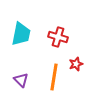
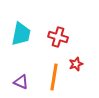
purple triangle: moved 2 px down; rotated 21 degrees counterclockwise
